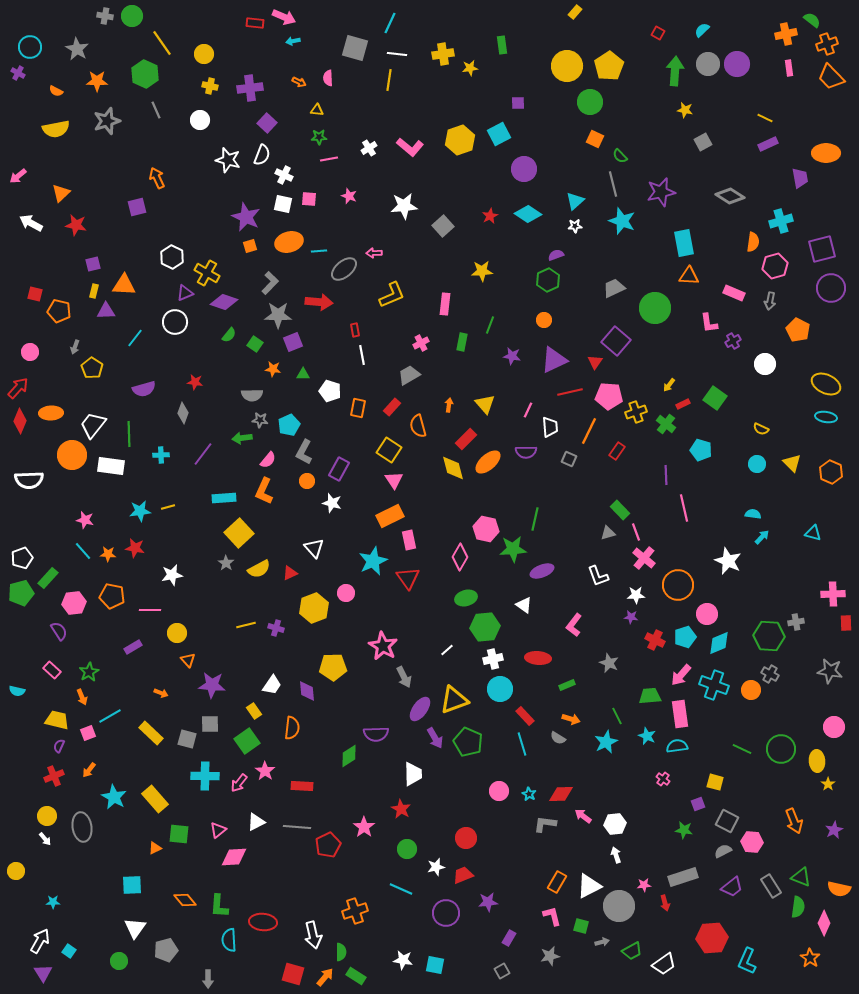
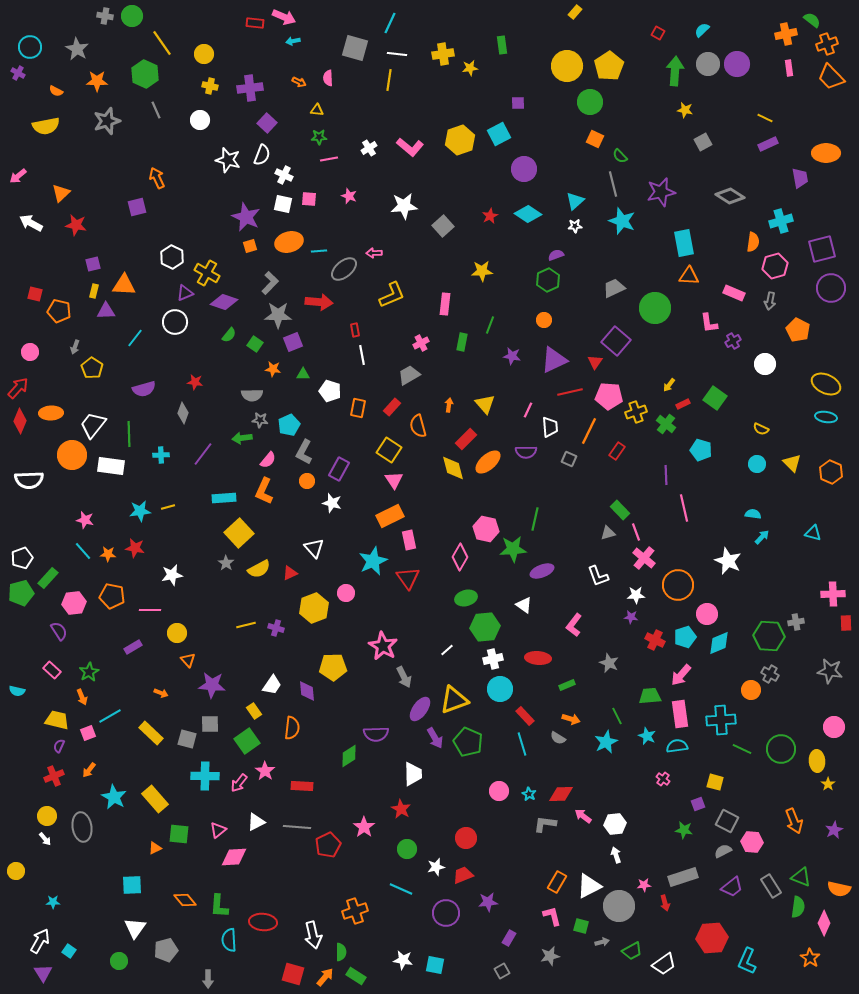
yellow semicircle at (56, 129): moved 10 px left, 3 px up
cyan cross at (714, 685): moved 7 px right, 35 px down; rotated 24 degrees counterclockwise
